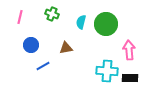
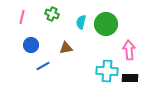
pink line: moved 2 px right
